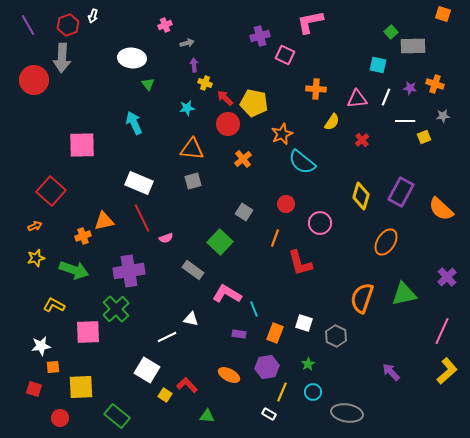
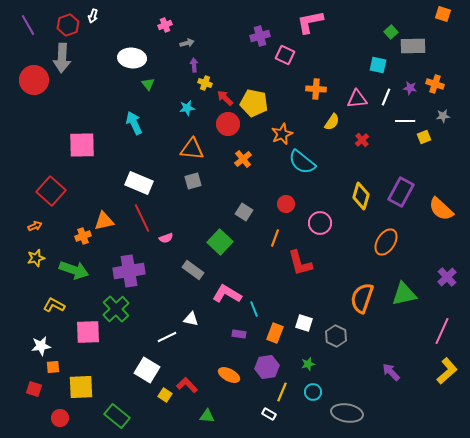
green star at (308, 364): rotated 16 degrees clockwise
